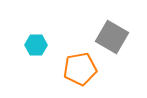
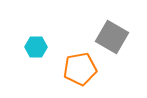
cyan hexagon: moved 2 px down
